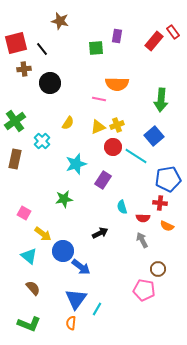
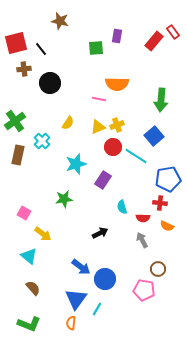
black line at (42, 49): moved 1 px left
brown rectangle at (15, 159): moved 3 px right, 4 px up
blue circle at (63, 251): moved 42 px right, 28 px down
